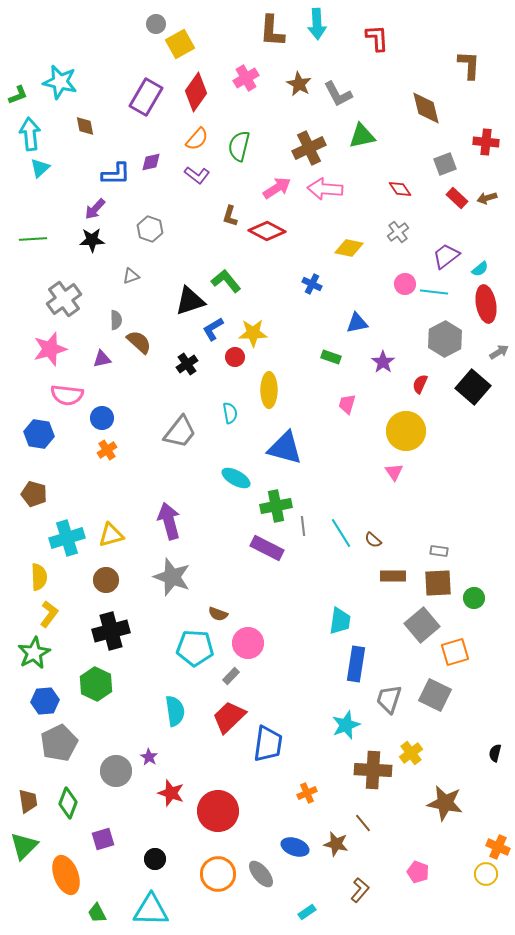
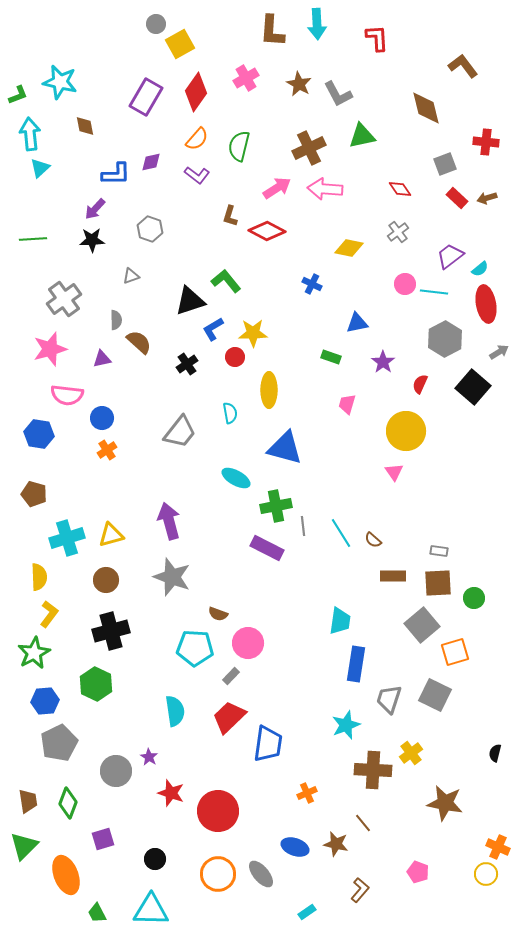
brown L-shape at (469, 65): moved 6 px left, 1 px down; rotated 40 degrees counterclockwise
purple trapezoid at (446, 256): moved 4 px right
